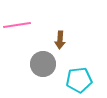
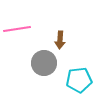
pink line: moved 4 px down
gray circle: moved 1 px right, 1 px up
